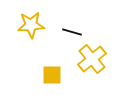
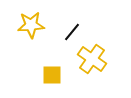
black line: rotated 66 degrees counterclockwise
yellow cross: rotated 16 degrees counterclockwise
